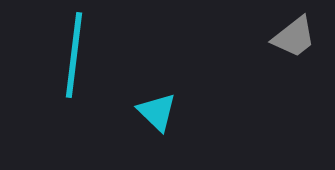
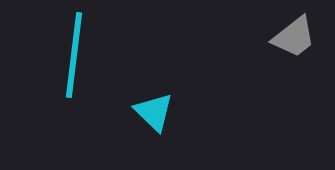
cyan triangle: moved 3 px left
